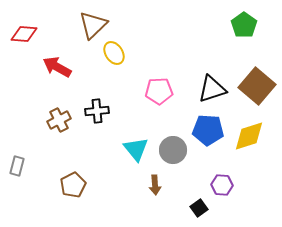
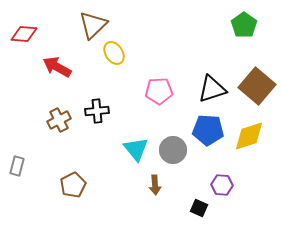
black square: rotated 30 degrees counterclockwise
